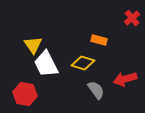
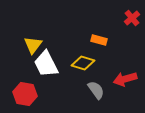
yellow triangle: rotated 12 degrees clockwise
